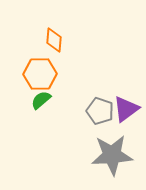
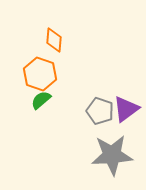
orange hexagon: rotated 20 degrees clockwise
